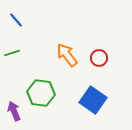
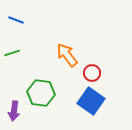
blue line: rotated 28 degrees counterclockwise
red circle: moved 7 px left, 15 px down
blue square: moved 2 px left, 1 px down
purple arrow: rotated 150 degrees counterclockwise
